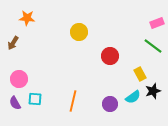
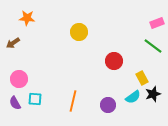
brown arrow: rotated 24 degrees clockwise
red circle: moved 4 px right, 5 px down
yellow rectangle: moved 2 px right, 4 px down
black star: moved 3 px down
purple circle: moved 2 px left, 1 px down
